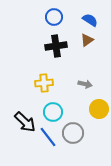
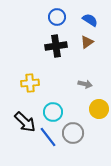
blue circle: moved 3 px right
brown triangle: moved 2 px down
yellow cross: moved 14 px left
